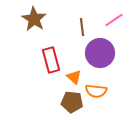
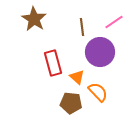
pink line: moved 2 px down
purple circle: moved 1 px up
red rectangle: moved 2 px right, 3 px down
orange triangle: moved 3 px right
orange semicircle: moved 2 px right, 1 px down; rotated 140 degrees counterclockwise
brown pentagon: moved 1 px left, 1 px down
